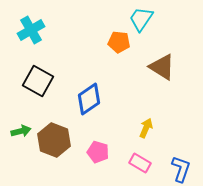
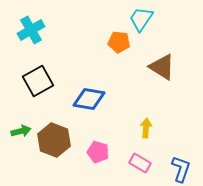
black square: rotated 32 degrees clockwise
blue diamond: rotated 44 degrees clockwise
yellow arrow: rotated 18 degrees counterclockwise
